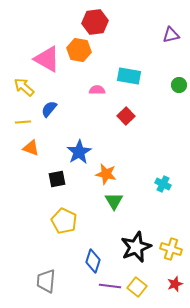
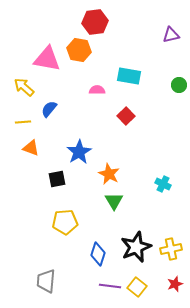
pink triangle: rotated 20 degrees counterclockwise
orange star: moved 3 px right; rotated 15 degrees clockwise
yellow pentagon: moved 1 px right, 1 px down; rotated 30 degrees counterclockwise
yellow cross: rotated 30 degrees counterclockwise
blue diamond: moved 5 px right, 7 px up
